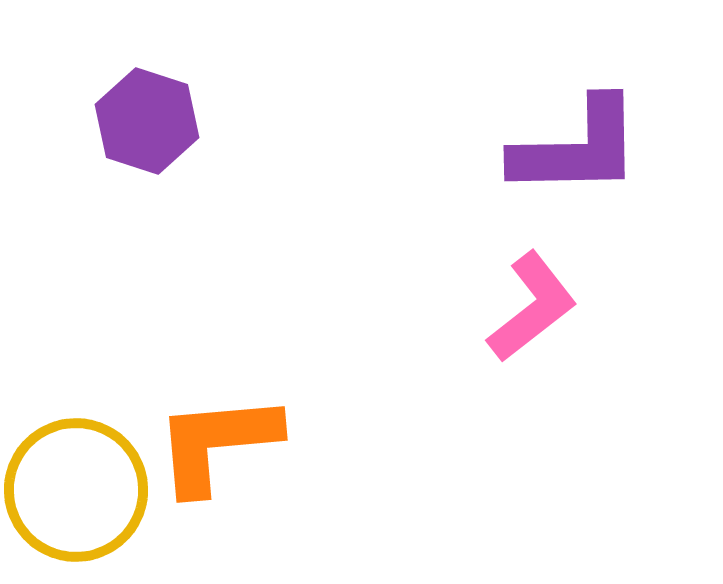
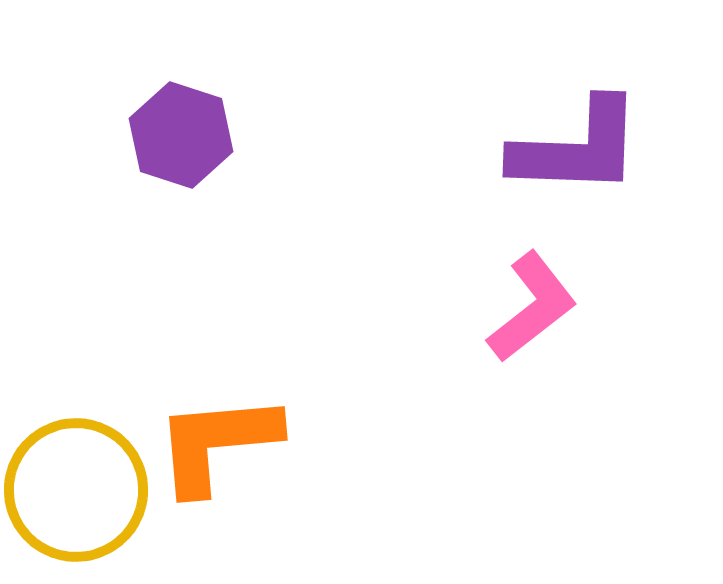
purple hexagon: moved 34 px right, 14 px down
purple L-shape: rotated 3 degrees clockwise
